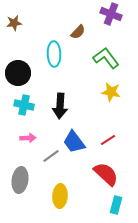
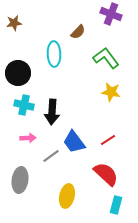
black arrow: moved 8 px left, 6 px down
yellow ellipse: moved 7 px right; rotated 10 degrees clockwise
